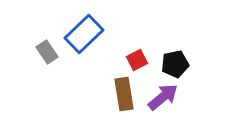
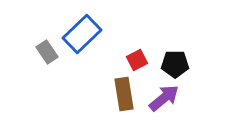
blue rectangle: moved 2 px left
black pentagon: rotated 12 degrees clockwise
purple arrow: moved 1 px right, 1 px down
